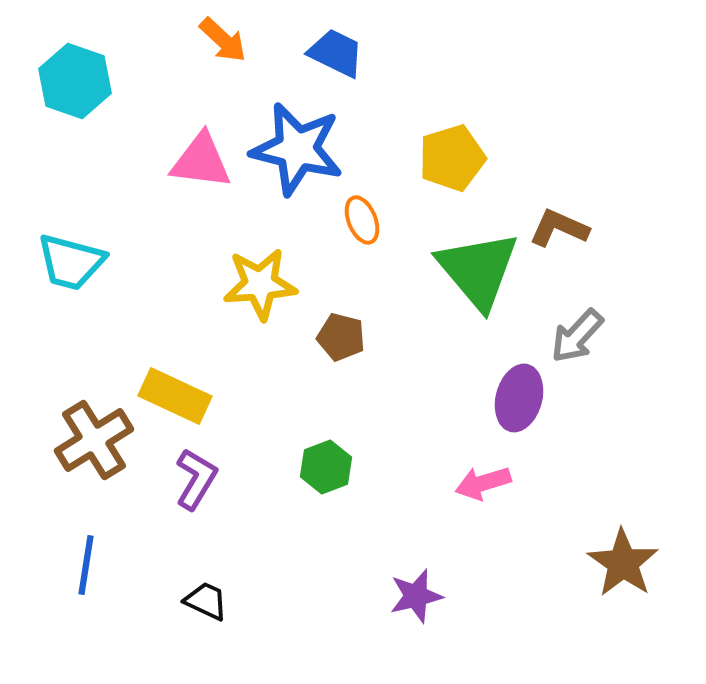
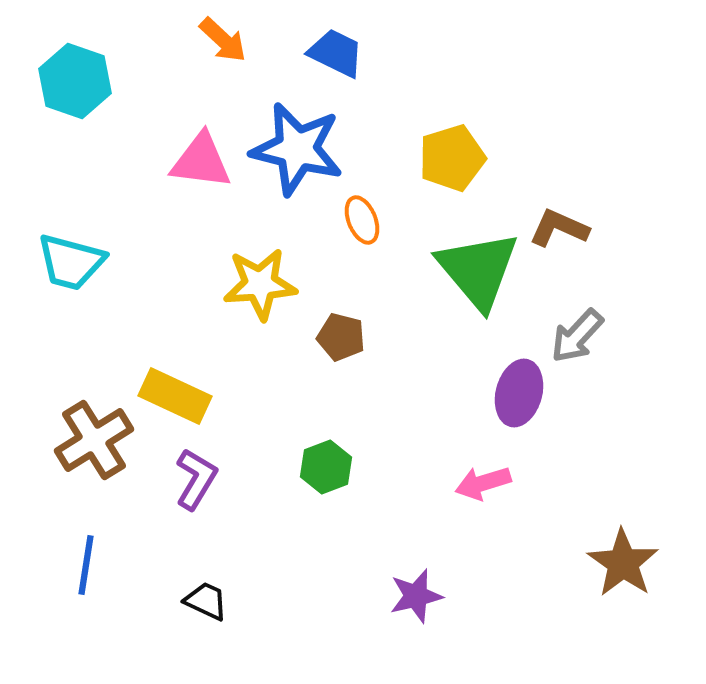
purple ellipse: moved 5 px up
